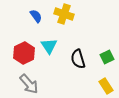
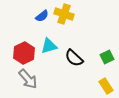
blue semicircle: moved 6 px right; rotated 88 degrees clockwise
cyan triangle: rotated 48 degrees clockwise
black semicircle: moved 4 px left, 1 px up; rotated 30 degrees counterclockwise
gray arrow: moved 1 px left, 5 px up
